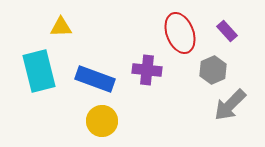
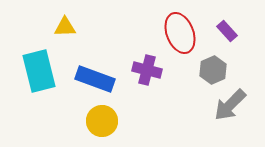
yellow triangle: moved 4 px right
purple cross: rotated 8 degrees clockwise
